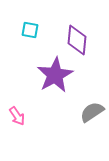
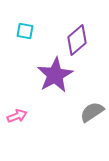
cyan square: moved 5 px left, 1 px down
purple diamond: rotated 44 degrees clockwise
pink arrow: rotated 78 degrees counterclockwise
